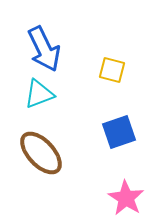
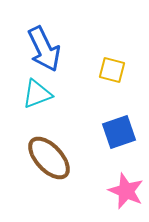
cyan triangle: moved 2 px left
brown ellipse: moved 8 px right, 5 px down
pink star: moved 7 px up; rotated 9 degrees counterclockwise
